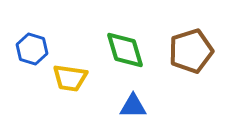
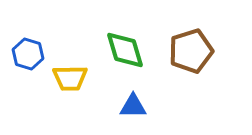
blue hexagon: moved 4 px left, 5 px down
yellow trapezoid: rotated 9 degrees counterclockwise
